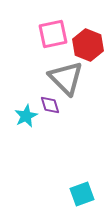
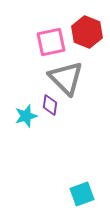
pink square: moved 2 px left, 8 px down
red hexagon: moved 1 px left, 13 px up
purple diamond: rotated 25 degrees clockwise
cyan star: rotated 10 degrees clockwise
